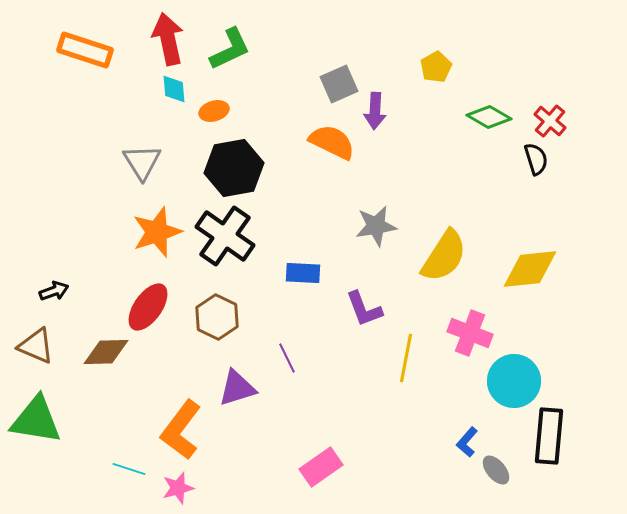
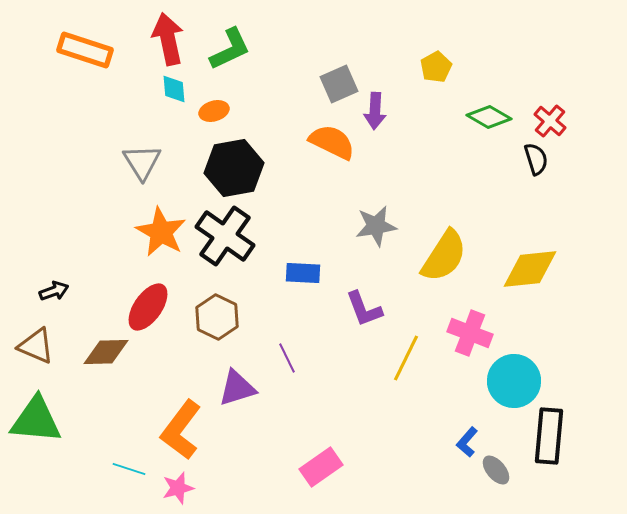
orange star: moved 4 px right; rotated 24 degrees counterclockwise
yellow line: rotated 15 degrees clockwise
green triangle: rotated 4 degrees counterclockwise
